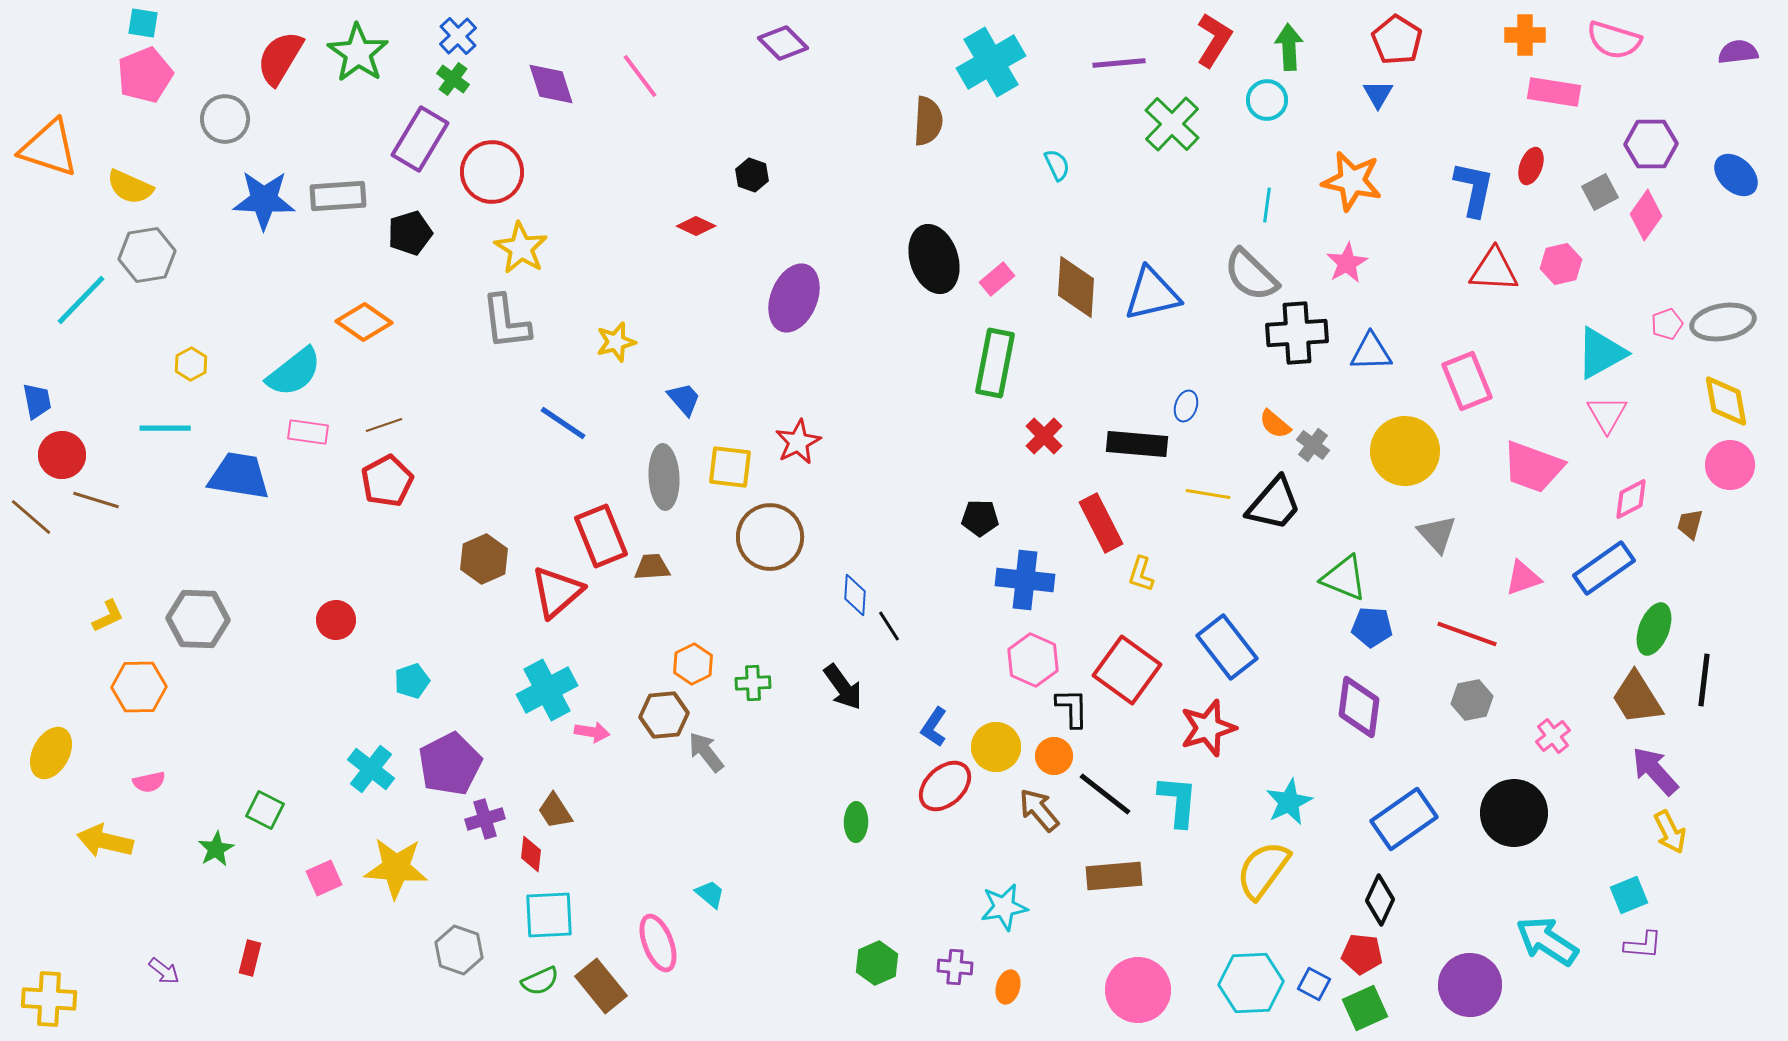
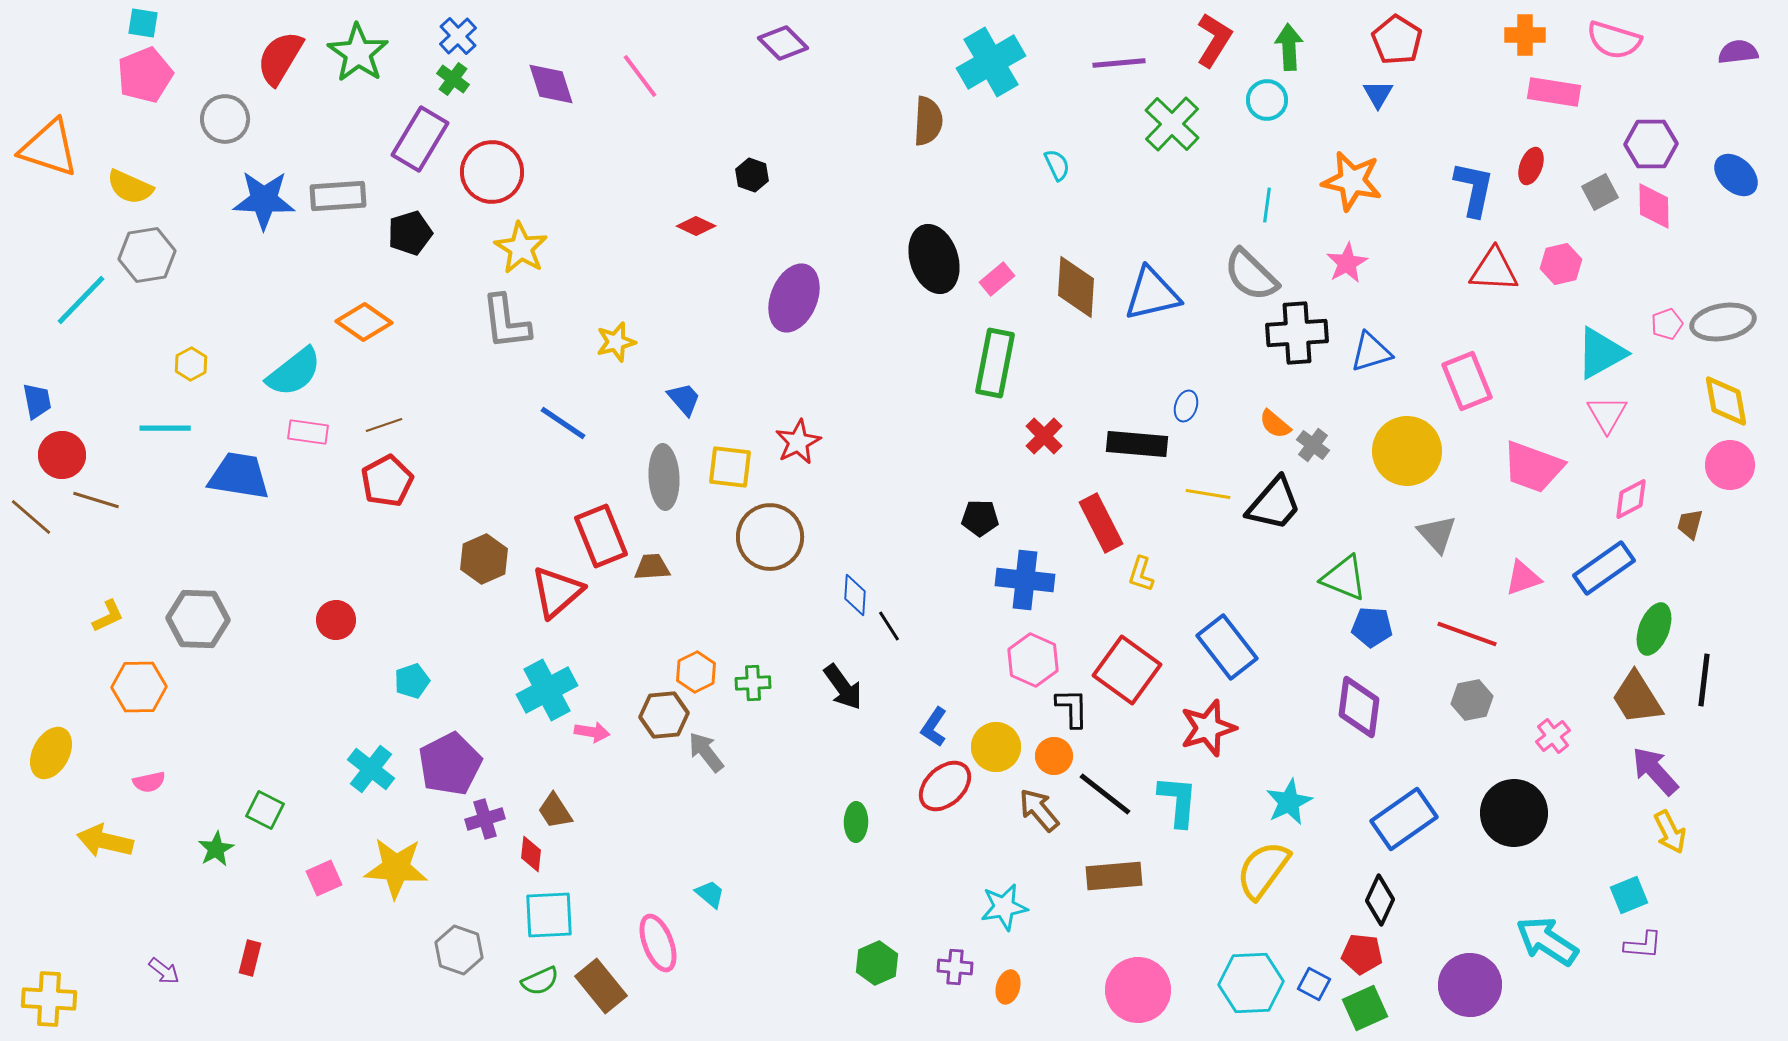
pink diamond at (1646, 215): moved 8 px right, 9 px up; rotated 36 degrees counterclockwise
blue triangle at (1371, 352): rotated 15 degrees counterclockwise
yellow circle at (1405, 451): moved 2 px right
orange hexagon at (693, 664): moved 3 px right, 8 px down
